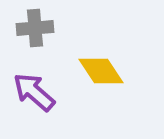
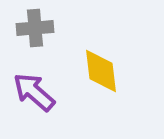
yellow diamond: rotated 27 degrees clockwise
